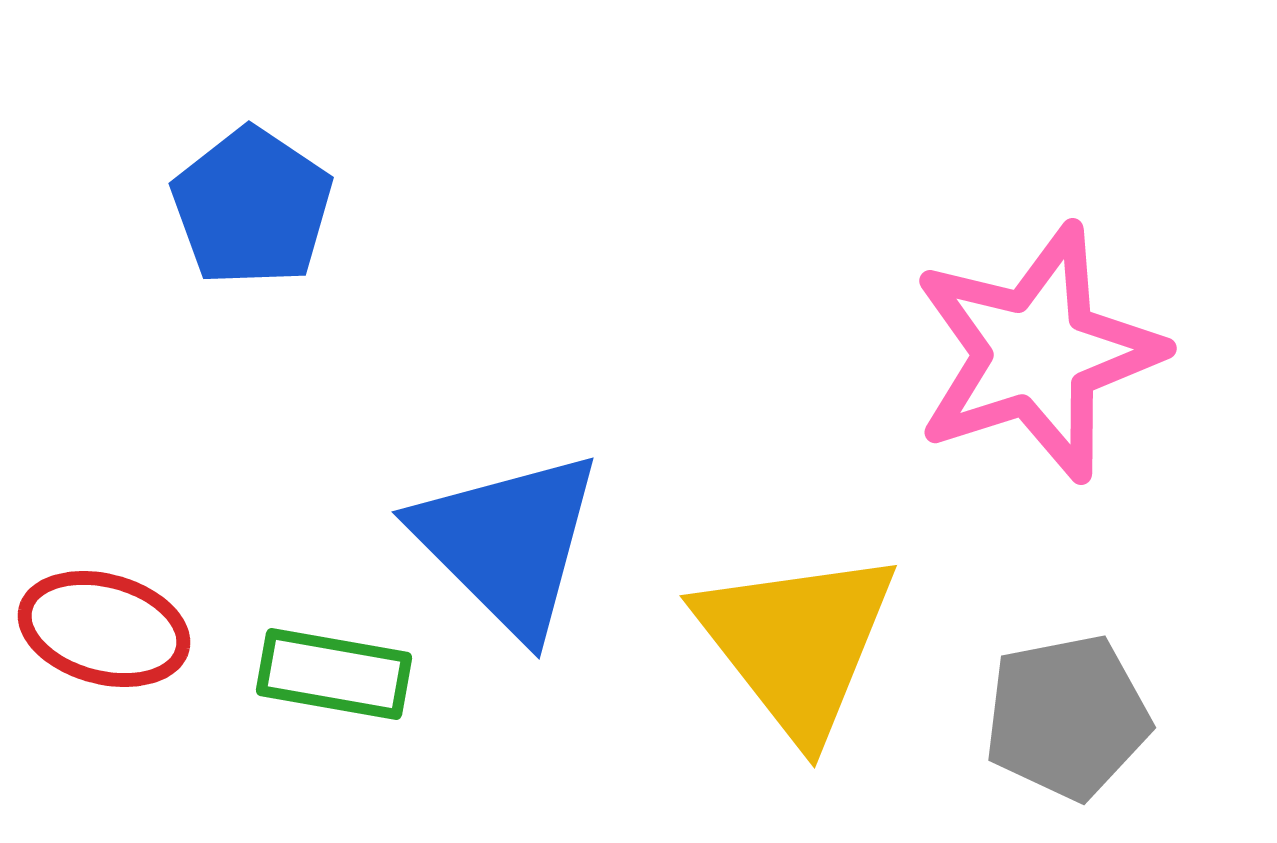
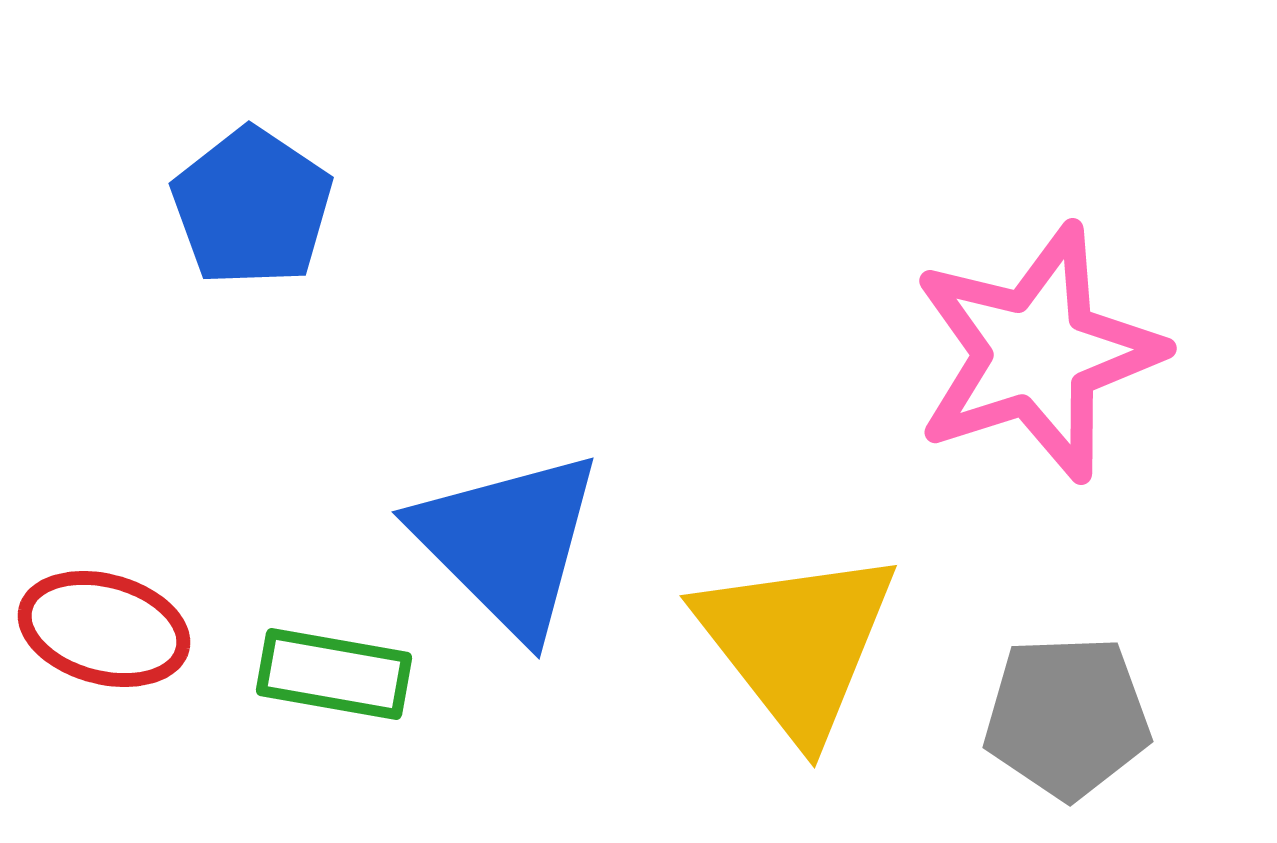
gray pentagon: rotated 9 degrees clockwise
